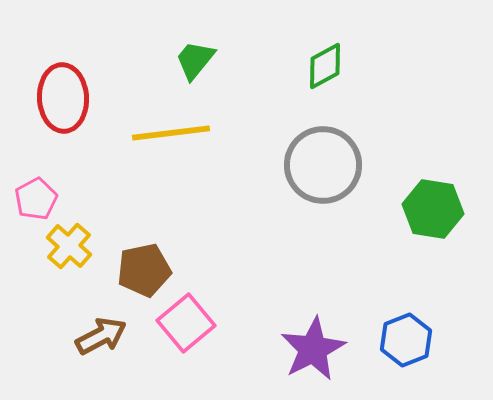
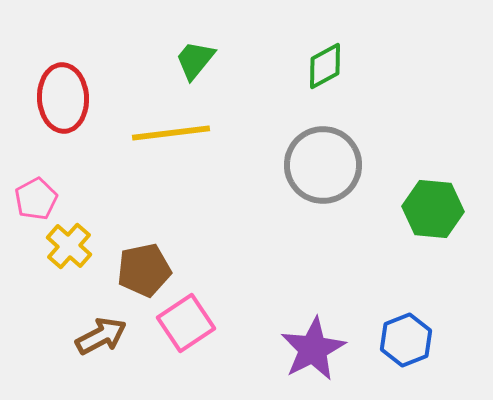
green hexagon: rotated 4 degrees counterclockwise
pink square: rotated 6 degrees clockwise
